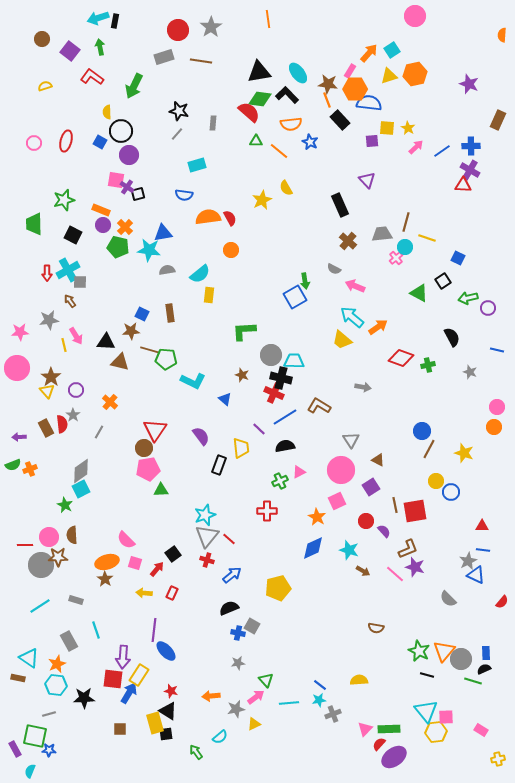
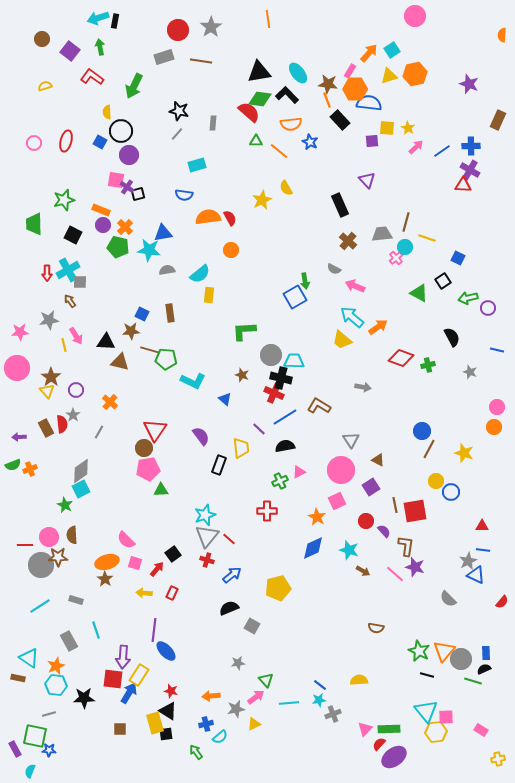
brown L-shape at (408, 549): moved 2 px left, 3 px up; rotated 60 degrees counterclockwise
blue cross at (238, 633): moved 32 px left, 91 px down; rotated 24 degrees counterclockwise
orange star at (57, 664): moved 1 px left, 2 px down
